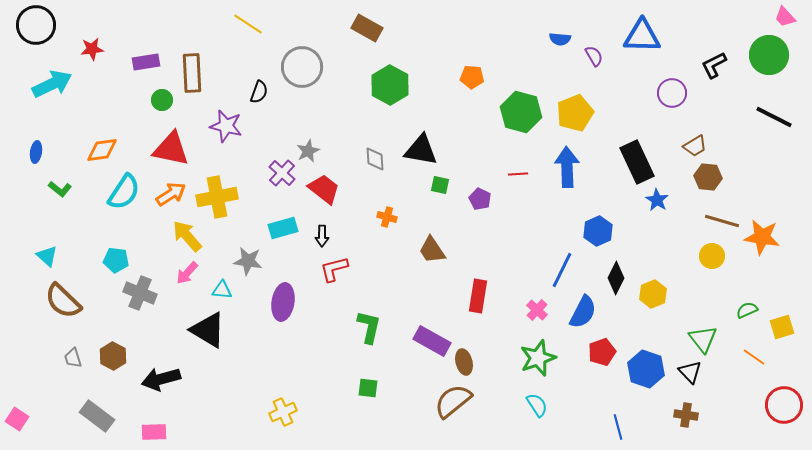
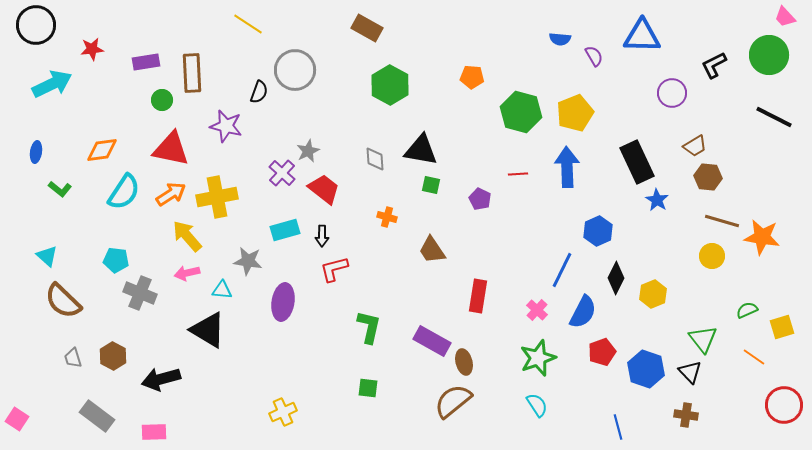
gray circle at (302, 67): moved 7 px left, 3 px down
green square at (440, 185): moved 9 px left
cyan rectangle at (283, 228): moved 2 px right, 2 px down
pink arrow at (187, 273): rotated 35 degrees clockwise
